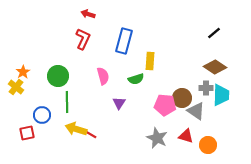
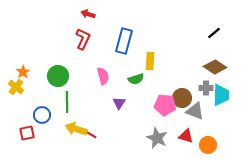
gray triangle: moved 1 px left; rotated 12 degrees counterclockwise
